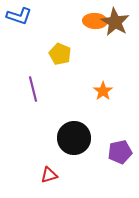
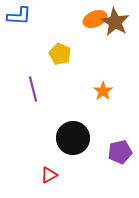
blue L-shape: rotated 15 degrees counterclockwise
orange ellipse: moved 2 px up; rotated 25 degrees counterclockwise
black circle: moved 1 px left
red triangle: rotated 12 degrees counterclockwise
